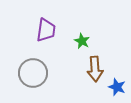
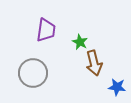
green star: moved 2 px left, 1 px down
brown arrow: moved 1 px left, 6 px up; rotated 10 degrees counterclockwise
blue star: rotated 12 degrees counterclockwise
